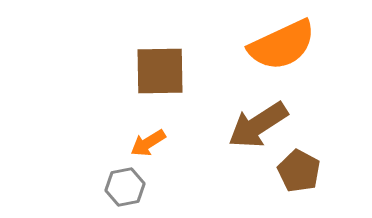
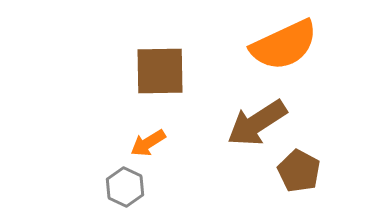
orange semicircle: moved 2 px right
brown arrow: moved 1 px left, 2 px up
gray hexagon: rotated 24 degrees counterclockwise
